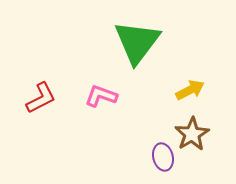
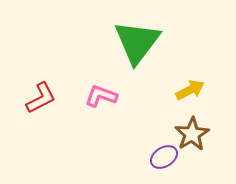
purple ellipse: moved 1 px right; rotated 72 degrees clockwise
